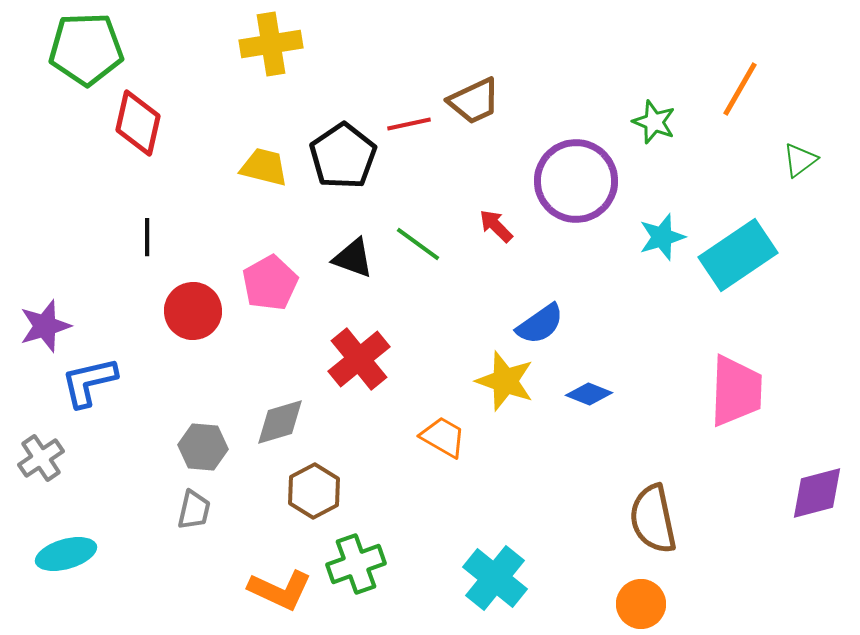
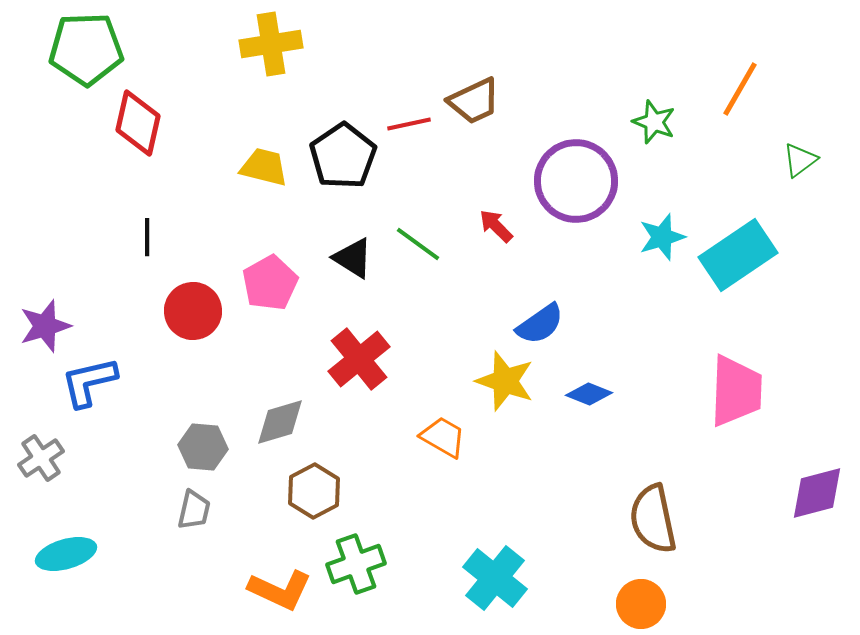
black triangle: rotated 12 degrees clockwise
